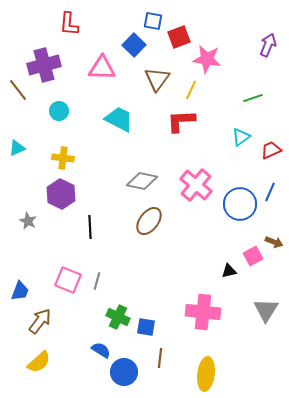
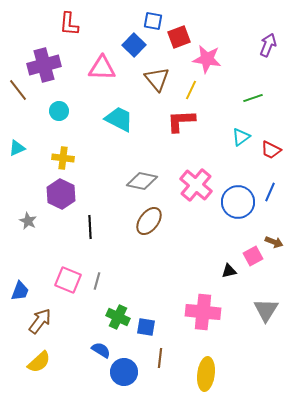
brown triangle at (157, 79): rotated 16 degrees counterclockwise
red trapezoid at (271, 150): rotated 130 degrees counterclockwise
blue circle at (240, 204): moved 2 px left, 2 px up
